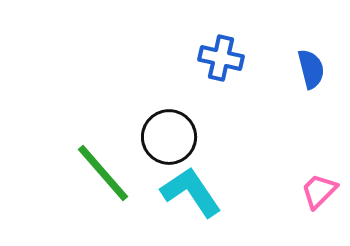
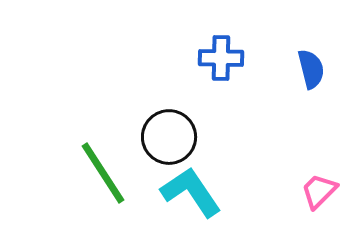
blue cross: rotated 12 degrees counterclockwise
green line: rotated 8 degrees clockwise
